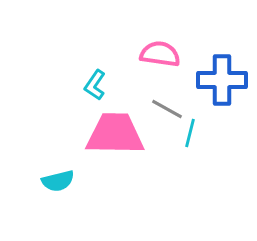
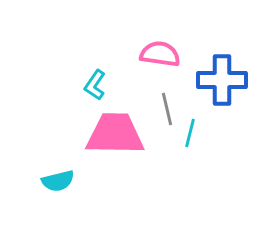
gray line: rotated 48 degrees clockwise
